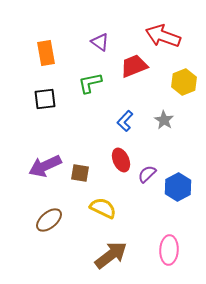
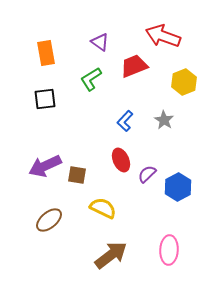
green L-shape: moved 1 px right, 4 px up; rotated 20 degrees counterclockwise
brown square: moved 3 px left, 2 px down
